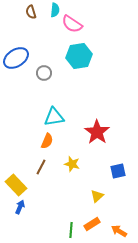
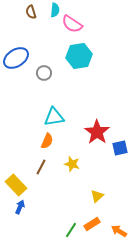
blue square: moved 2 px right, 23 px up
green line: rotated 28 degrees clockwise
